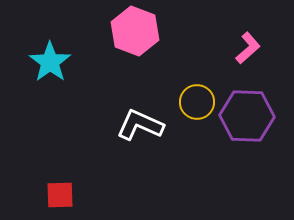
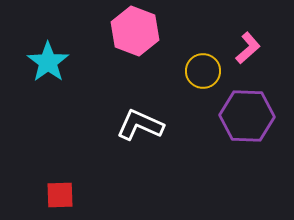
cyan star: moved 2 px left
yellow circle: moved 6 px right, 31 px up
